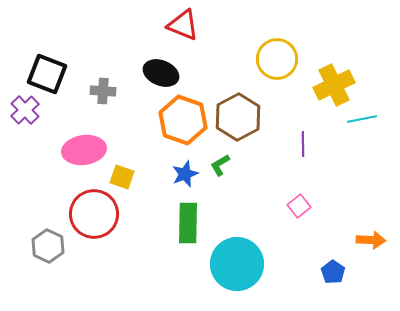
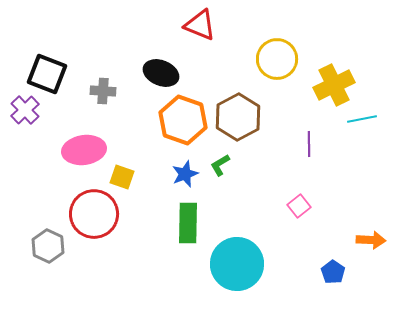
red triangle: moved 17 px right
purple line: moved 6 px right
